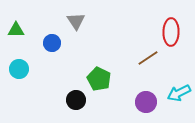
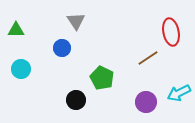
red ellipse: rotated 12 degrees counterclockwise
blue circle: moved 10 px right, 5 px down
cyan circle: moved 2 px right
green pentagon: moved 3 px right, 1 px up
